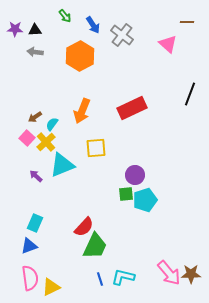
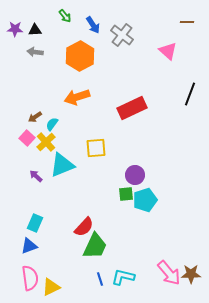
pink triangle: moved 7 px down
orange arrow: moved 5 px left, 14 px up; rotated 50 degrees clockwise
